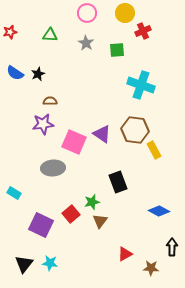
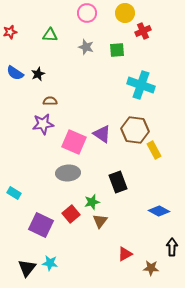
gray star: moved 4 px down; rotated 14 degrees counterclockwise
gray ellipse: moved 15 px right, 5 px down
black triangle: moved 3 px right, 4 px down
